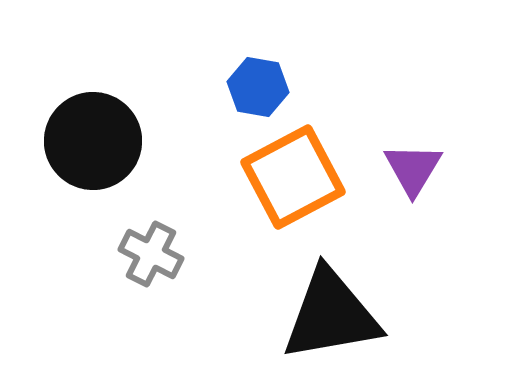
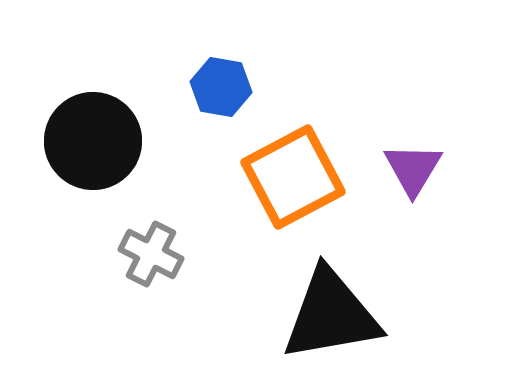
blue hexagon: moved 37 px left
